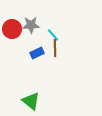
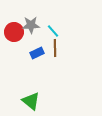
red circle: moved 2 px right, 3 px down
cyan line: moved 4 px up
